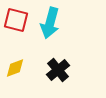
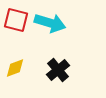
cyan arrow: rotated 88 degrees counterclockwise
